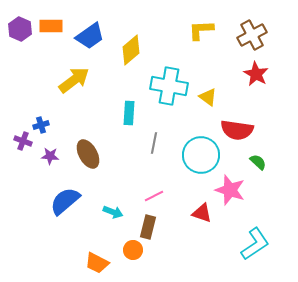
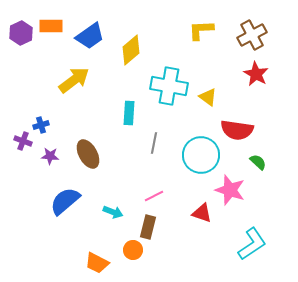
purple hexagon: moved 1 px right, 4 px down; rotated 10 degrees clockwise
cyan L-shape: moved 3 px left
